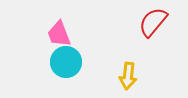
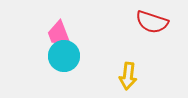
red semicircle: moved 1 px left; rotated 112 degrees counterclockwise
cyan circle: moved 2 px left, 6 px up
